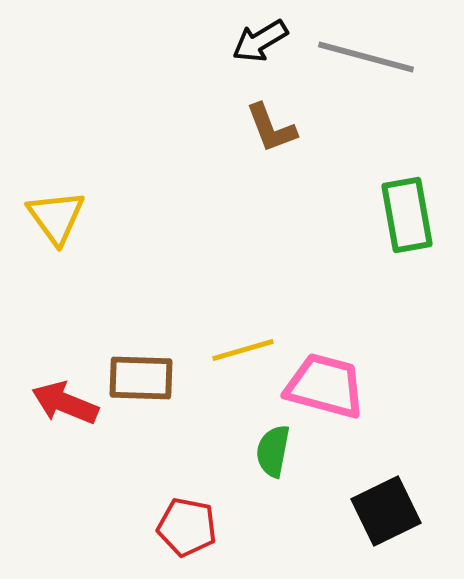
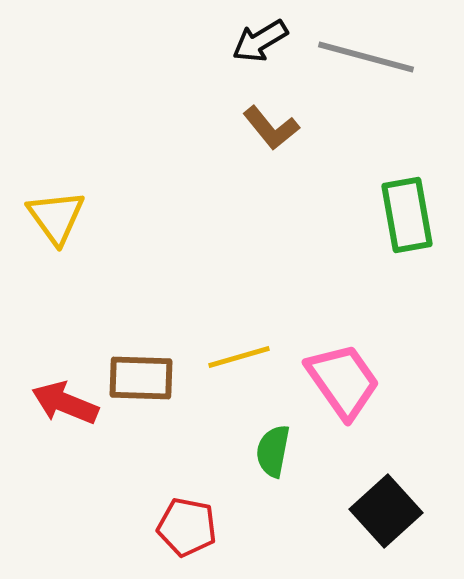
brown L-shape: rotated 18 degrees counterclockwise
yellow line: moved 4 px left, 7 px down
pink trapezoid: moved 18 px right, 5 px up; rotated 40 degrees clockwise
black square: rotated 16 degrees counterclockwise
